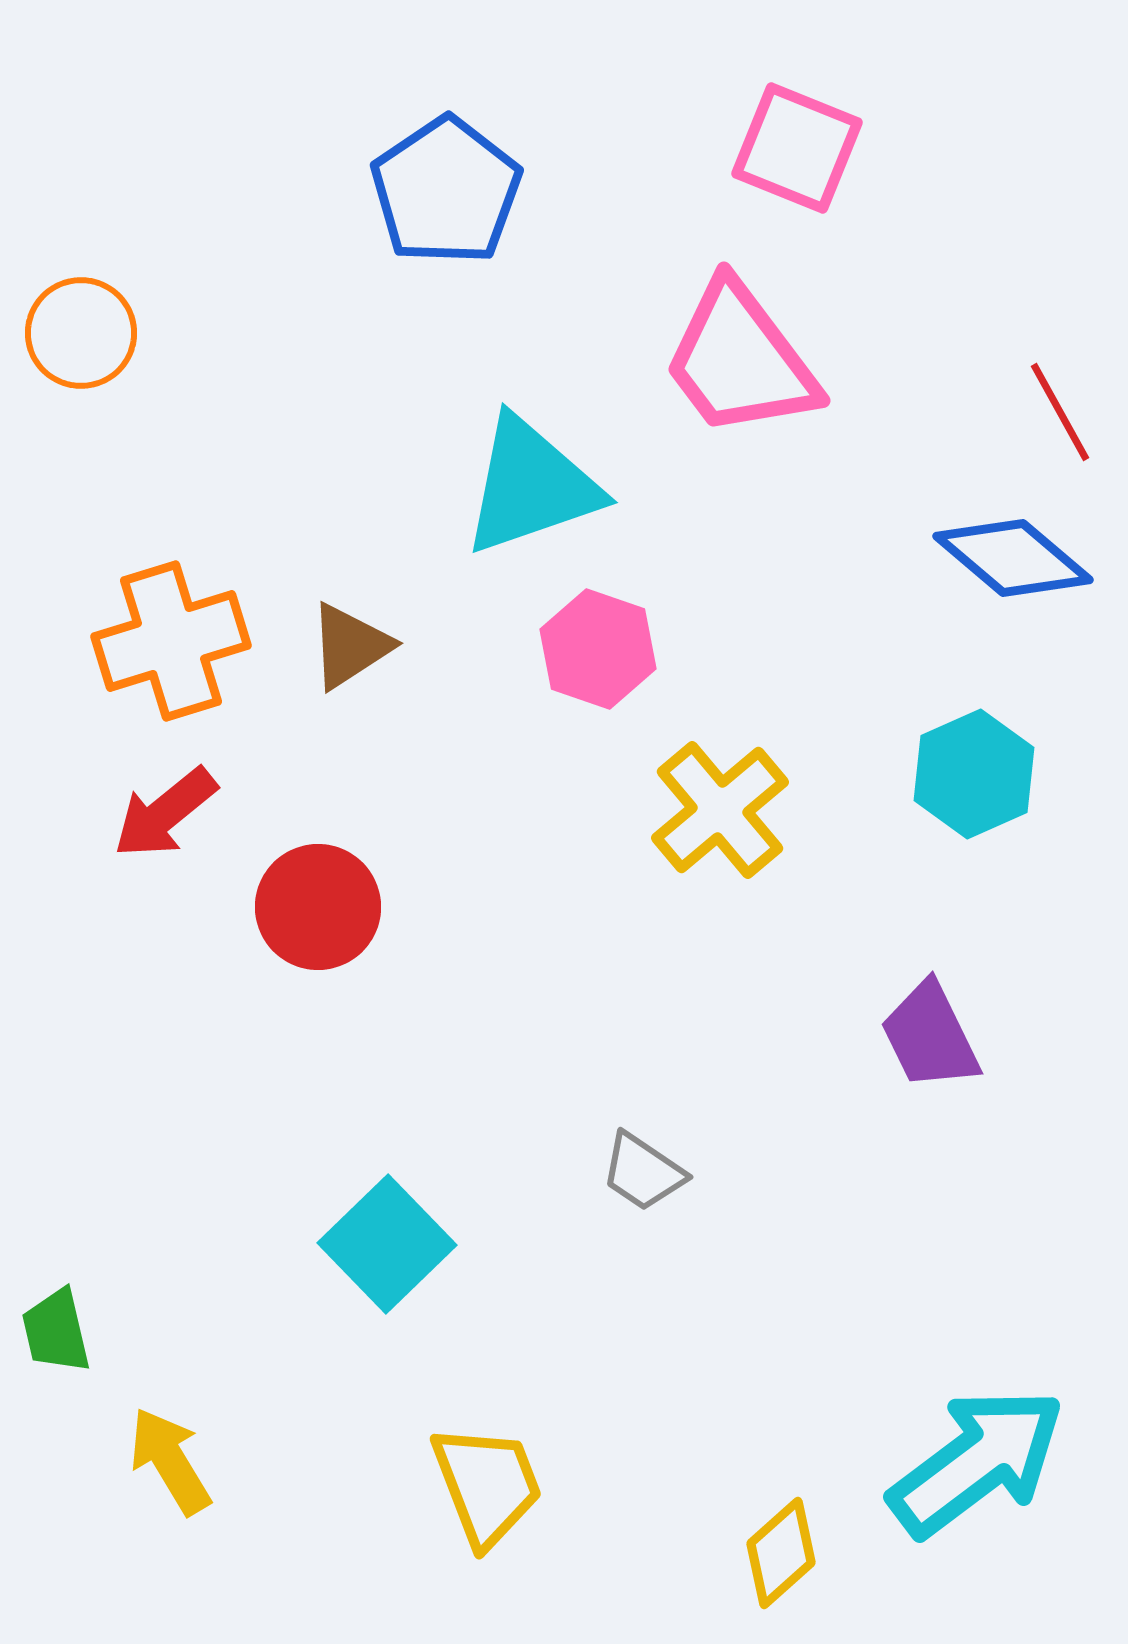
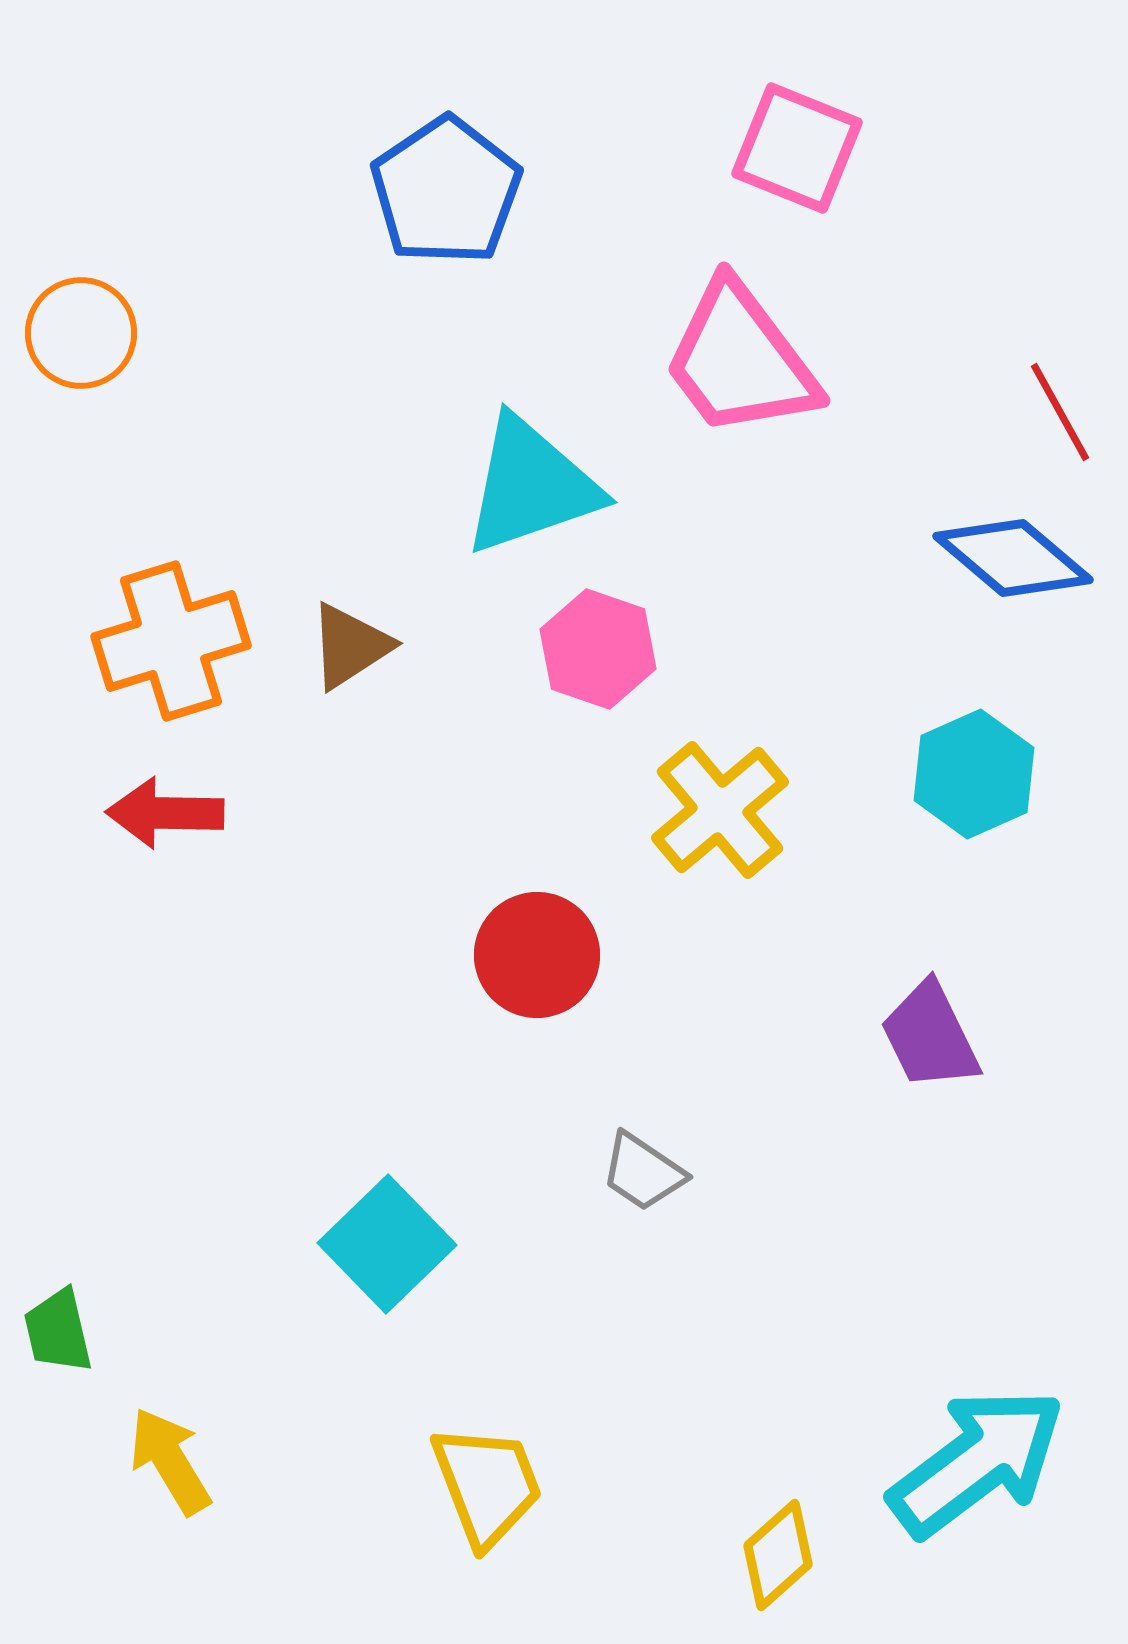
red arrow: rotated 40 degrees clockwise
red circle: moved 219 px right, 48 px down
green trapezoid: moved 2 px right
yellow diamond: moved 3 px left, 2 px down
